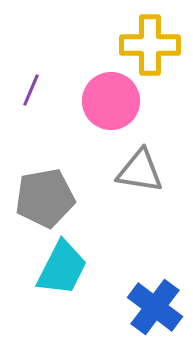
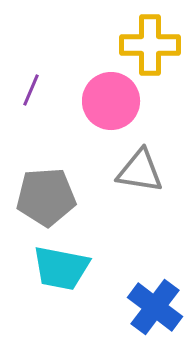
gray pentagon: moved 1 px right, 1 px up; rotated 6 degrees clockwise
cyan trapezoid: moved 1 px left; rotated 74 degrees clockwise
